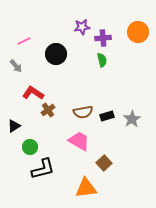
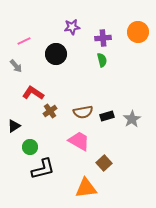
purple star: moved 10 px left
brown cross: moved 2 px right, 1 px down
